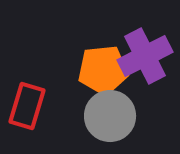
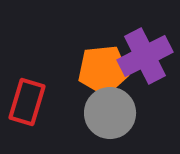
red rectangle: moved 4 px up
gray circle: moved 3 px up
